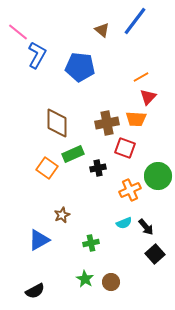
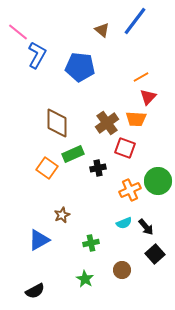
brown cross: rotated 25 degrees counterclockwise
green circle: moved 5 px down
brown circle: moved 11 px right, 12 px up
